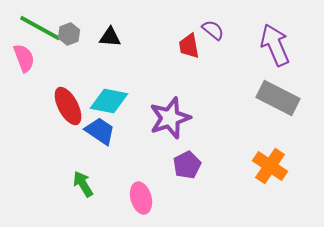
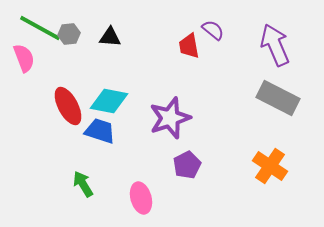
gray hexagon: rotated 15 degrees clockwise
blue trapezoid: rotated 16 degrees counterclockwise
